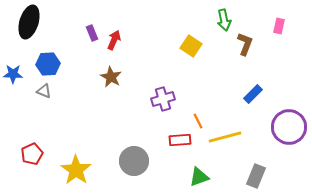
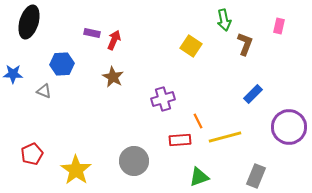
purple rectangle: rotated 56 degrees counterclockwise
blue hexagon: moved 14 px right
brown star: moved 2 px right
